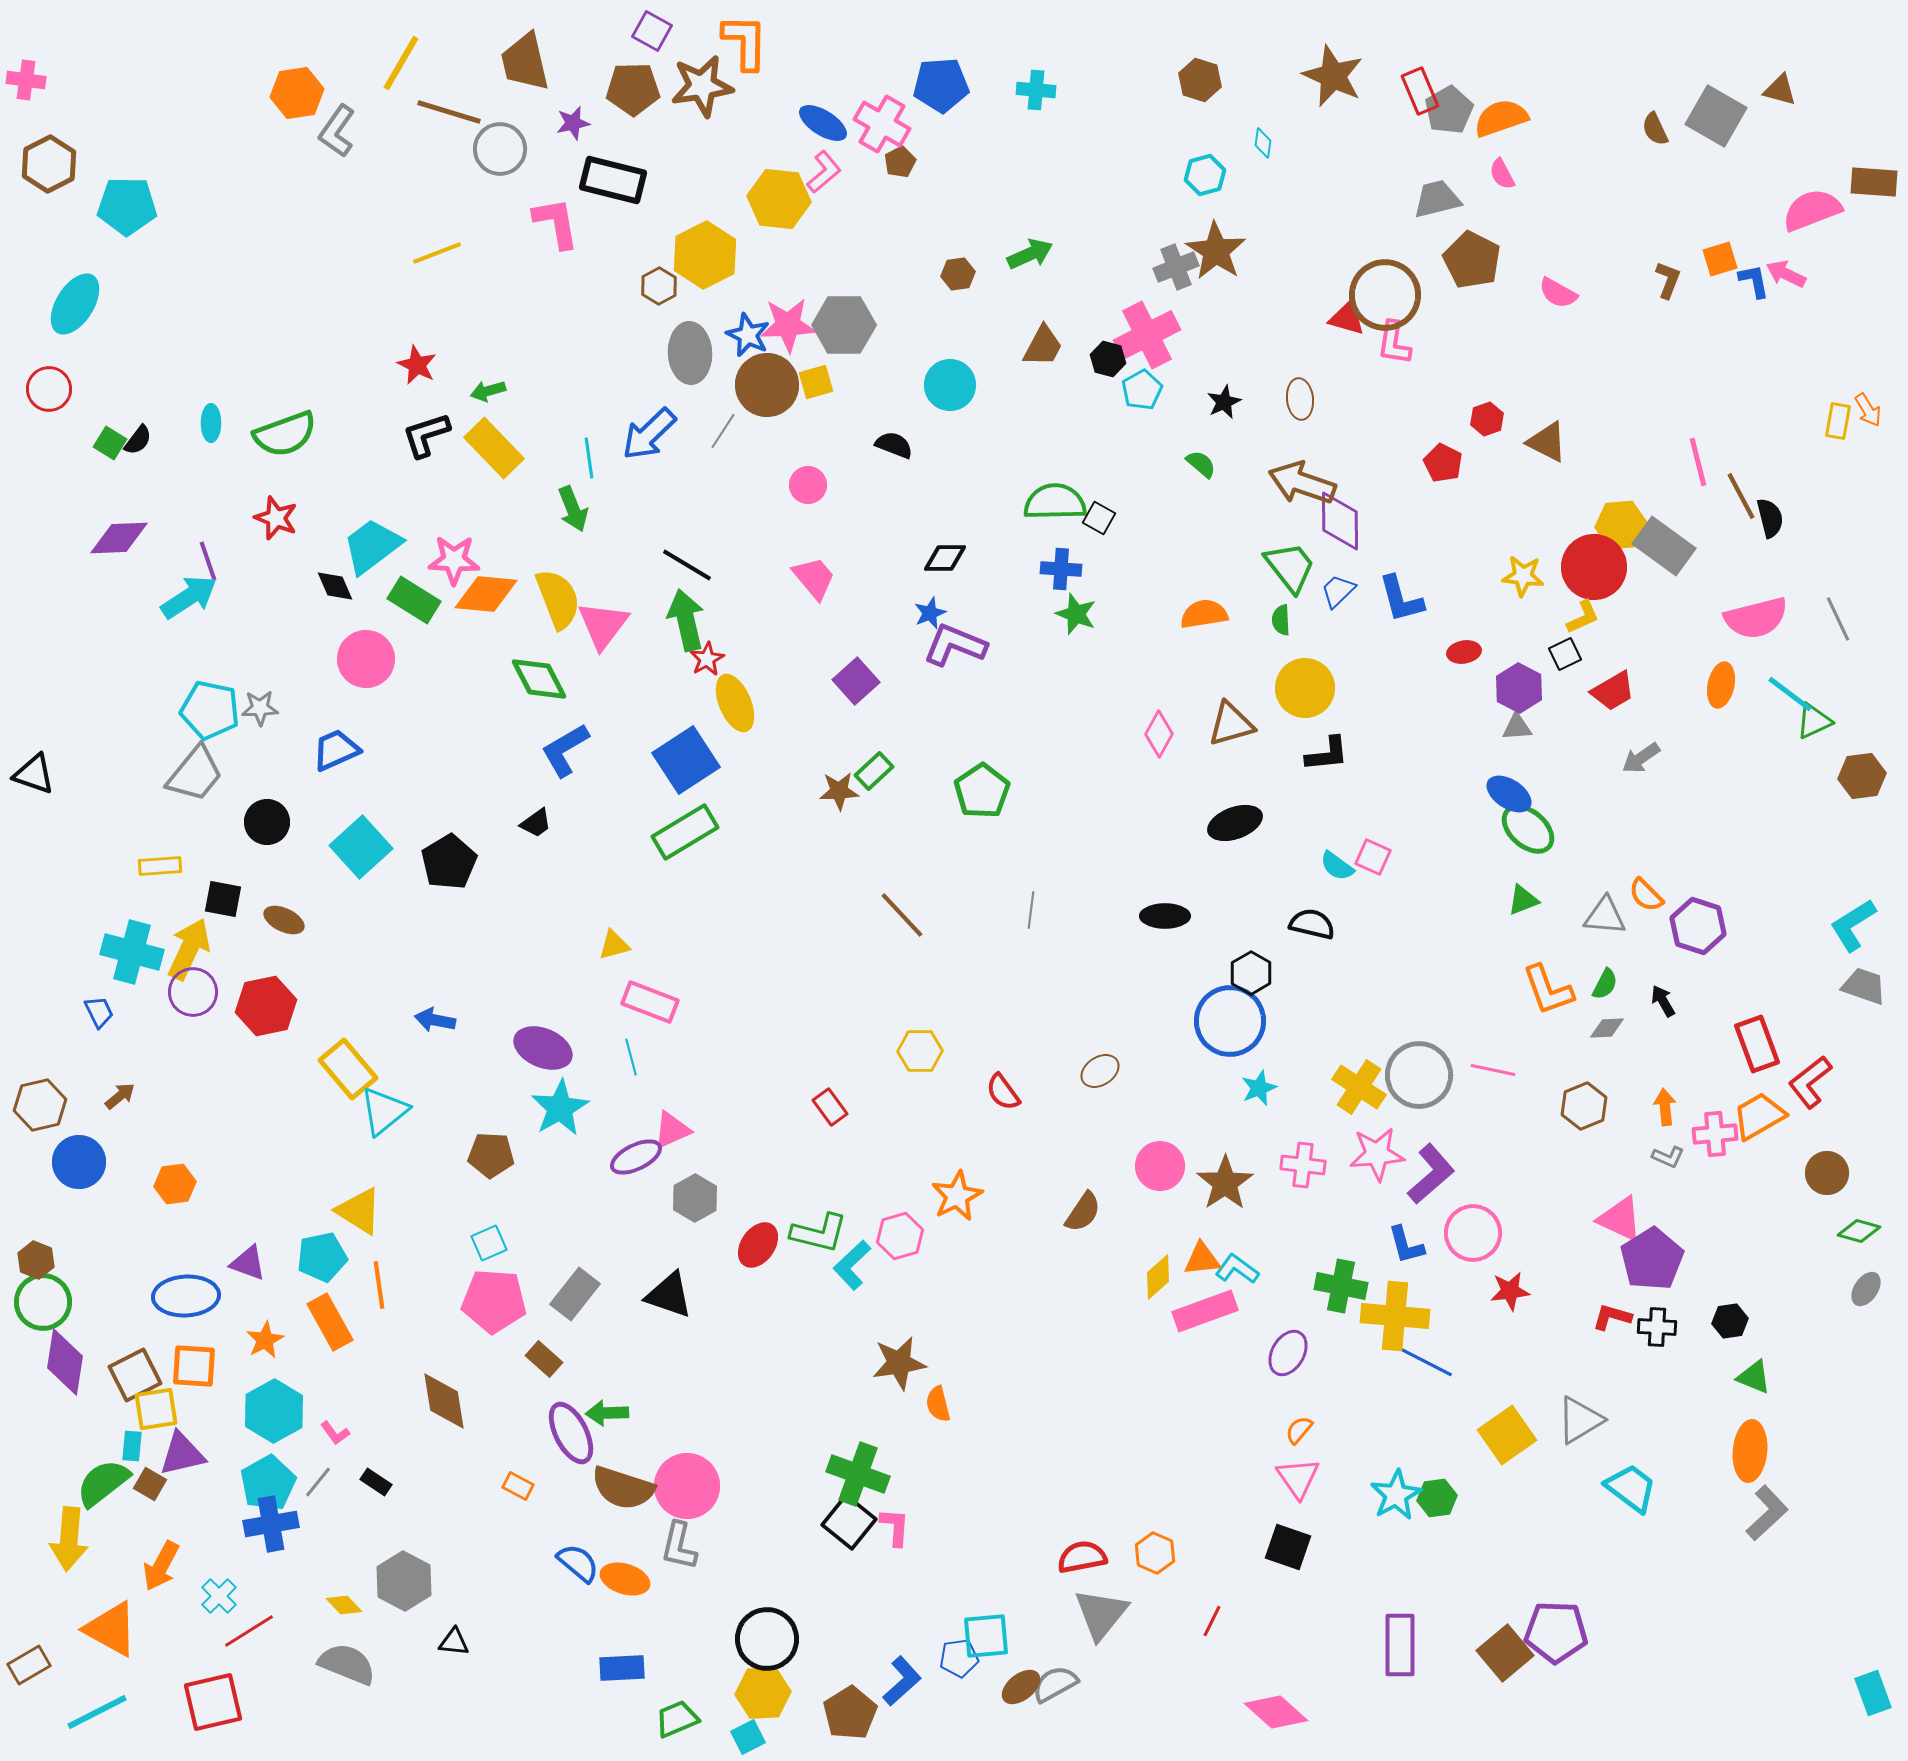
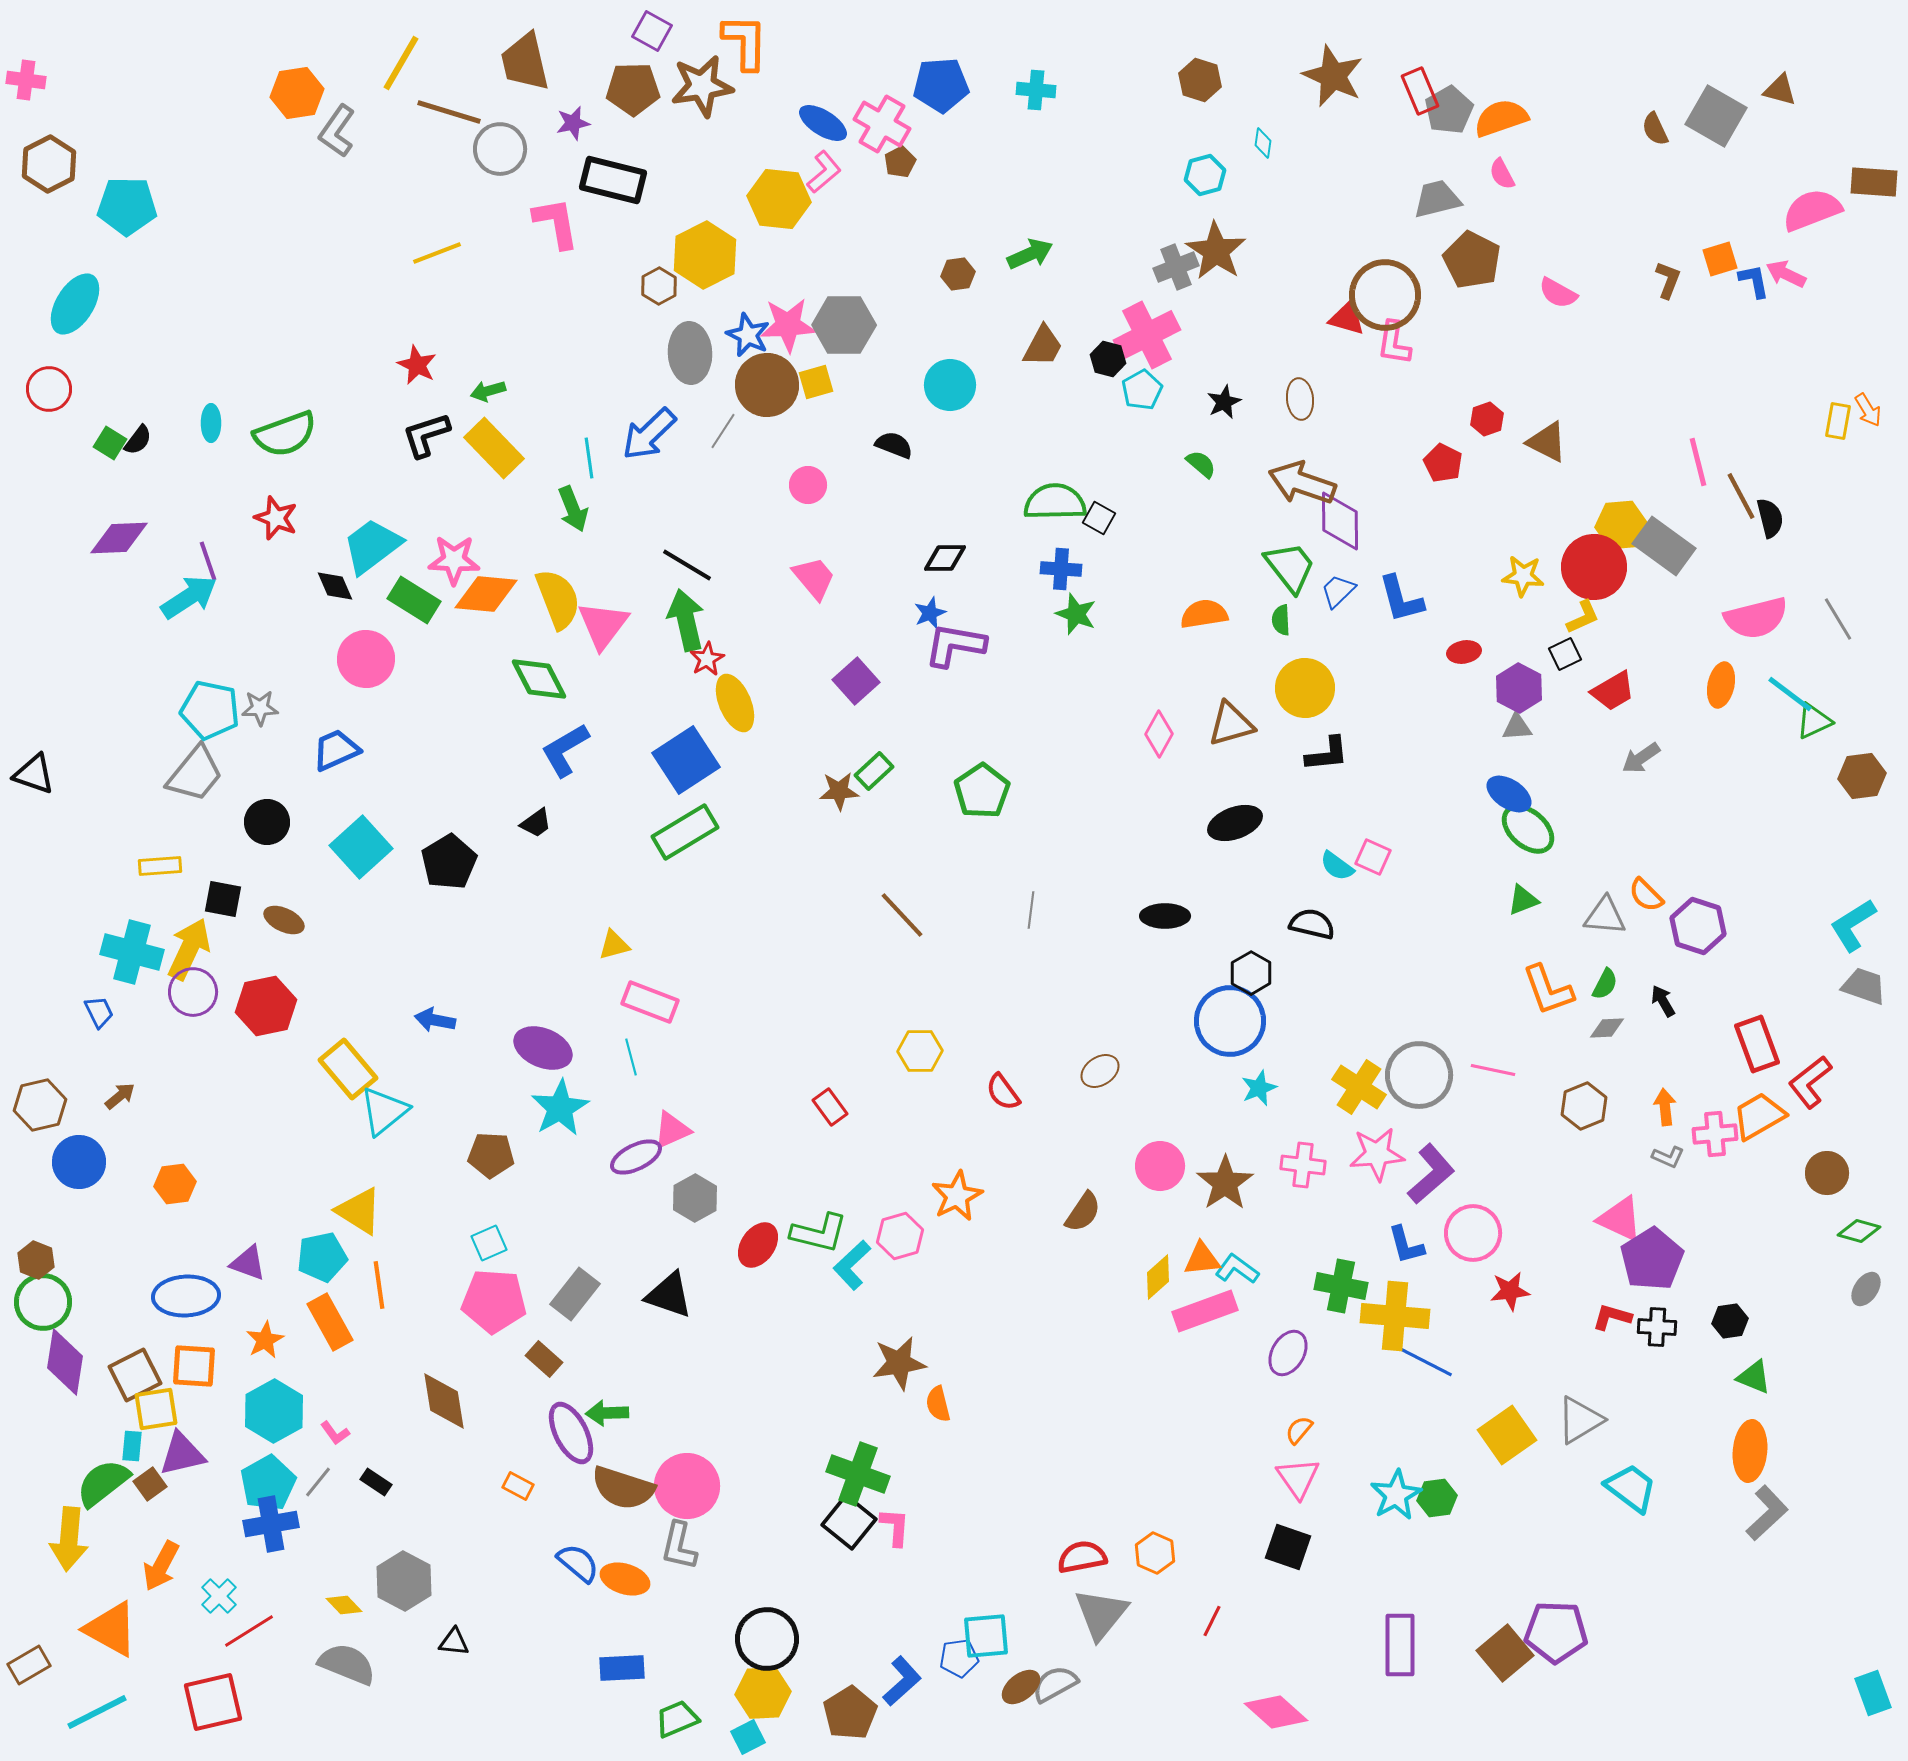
gray line at (1838, 619): rotated 6 degrees counterclockwise
purple L-shape at (955, 645): rotated 12 degrees counterclockwise
brown square at (150, 1484): rotated 24 degrees clockwise
